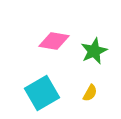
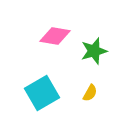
pink diamond: moved 1 px right, 5 px up
green star: rotated 8 degrees clockwise
